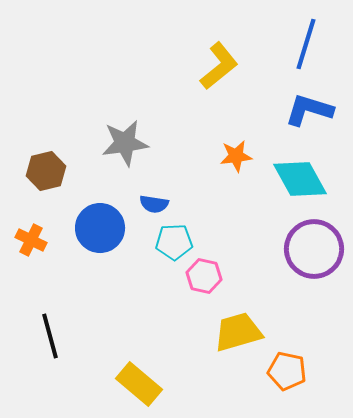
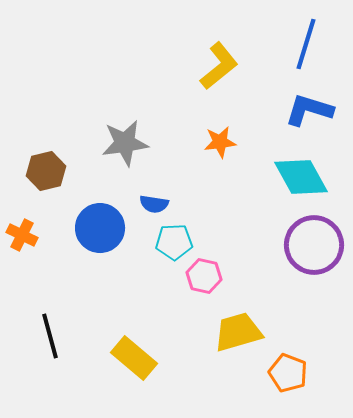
orange star: moved 16 px left, 14 px up
cyan diamond: moved 1 px right, 2 px up
orange cross: moved 9 px left, 5 px up
purple circle: moved 4 px up
orange pentagon: moved 1 px right, 2 px down; rotated 9 degrees clockwise
yellow rectangle: moved 5 px left, 26 px up
